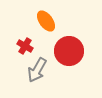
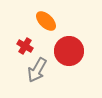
orange ellipse: rotated 10 degrees counterclockwise
